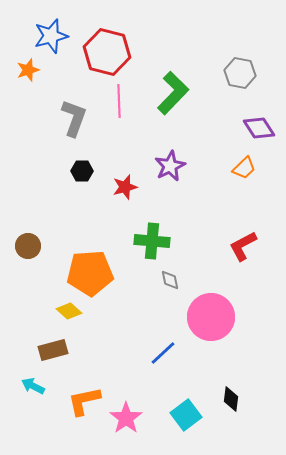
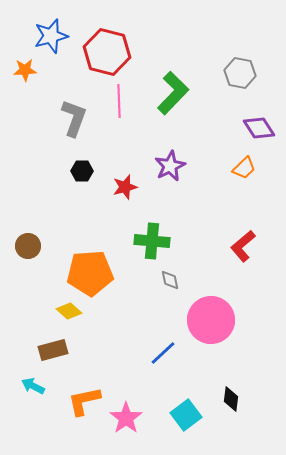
orange star: moved 3 px left; rotated 15 degrees clockwise
red L-shape: rotated 12 degrees counterclockwise
pink circle: moved 3 px down
